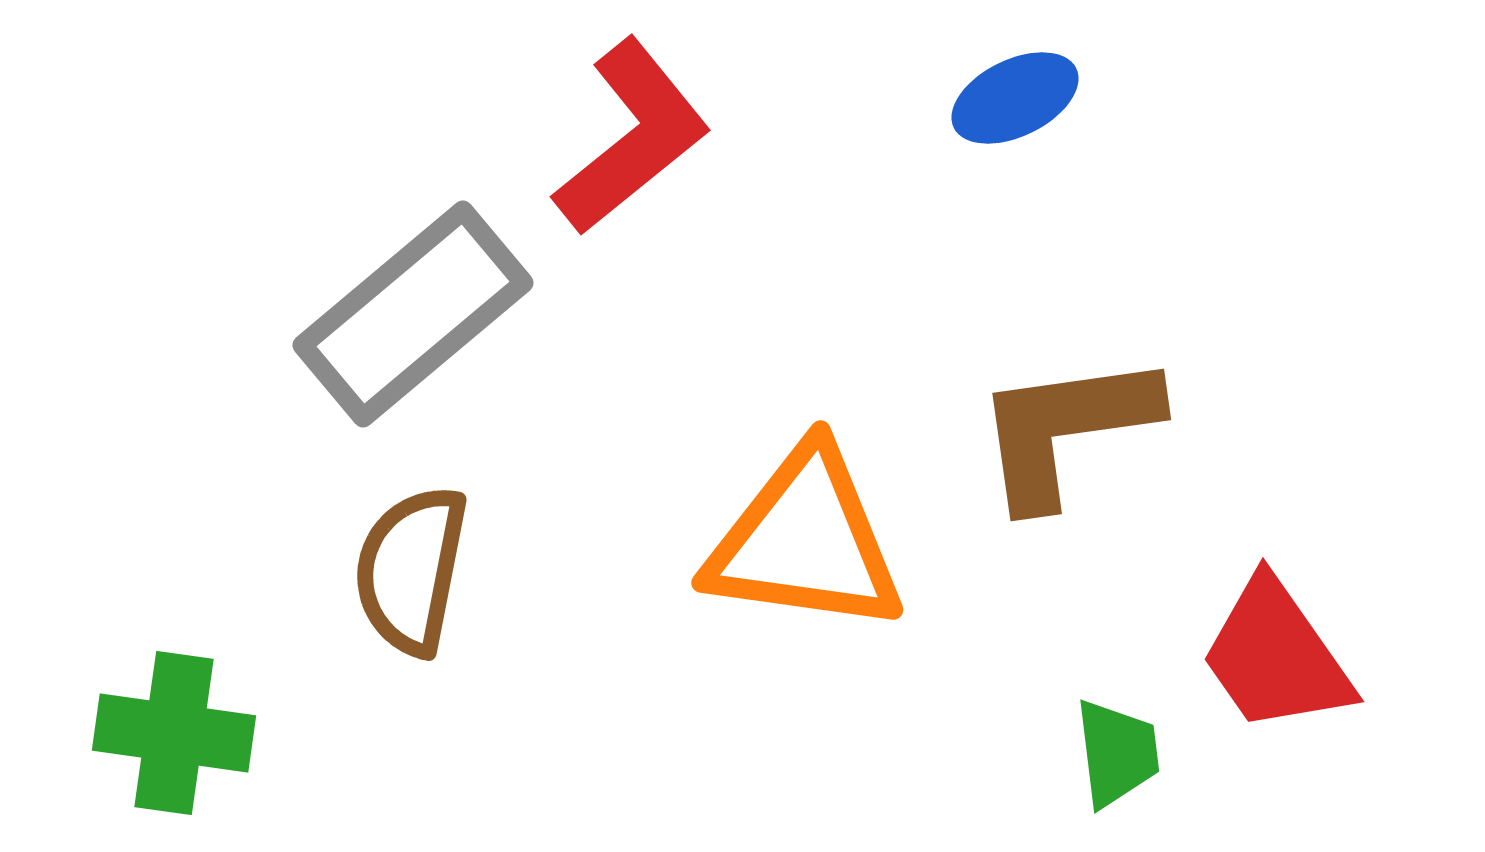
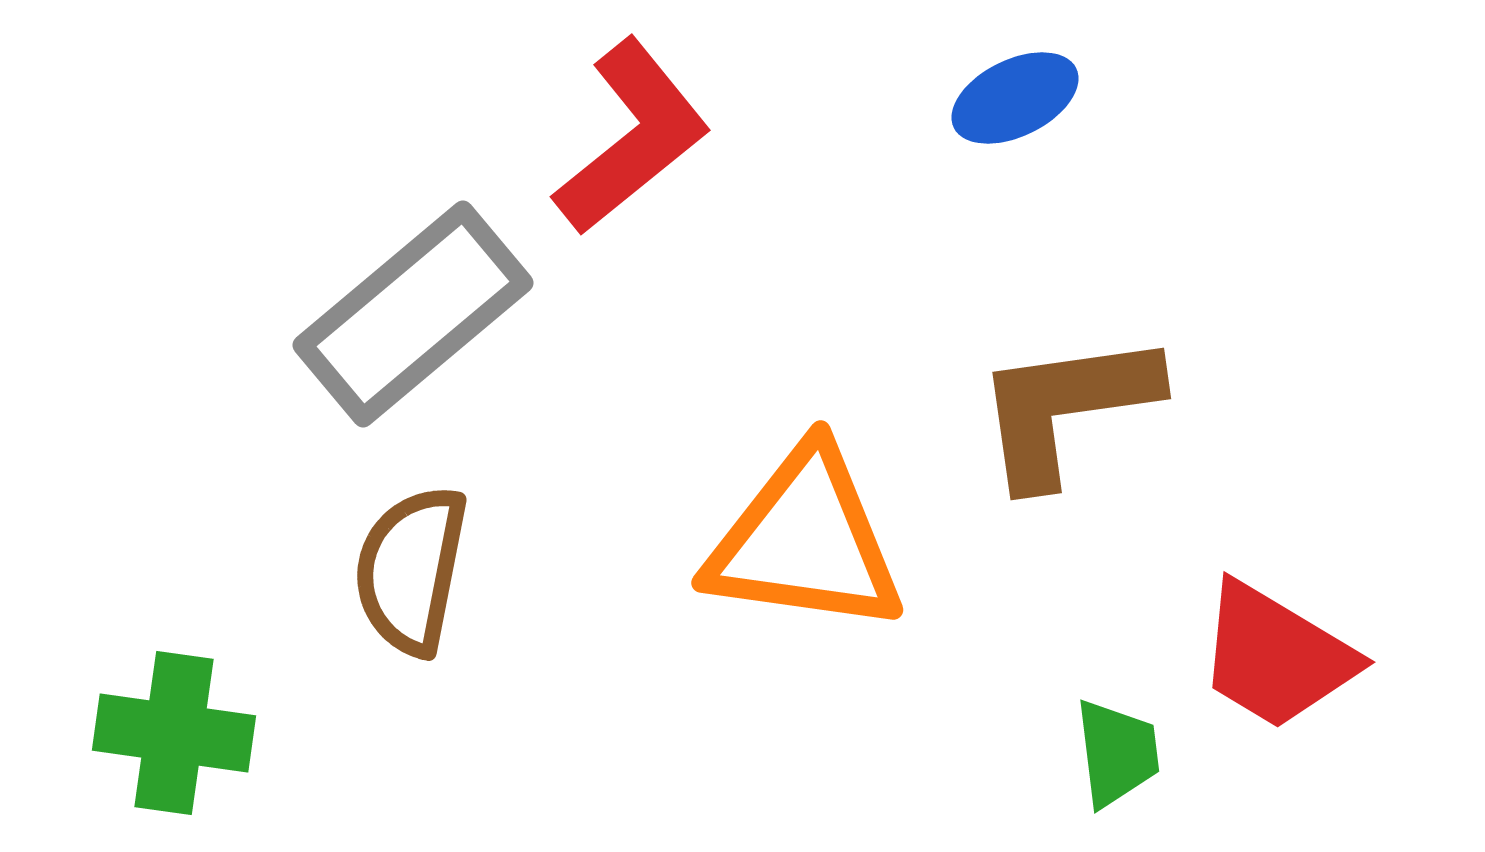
brown L-shape: moved 21 px up
red trapezoid: rotated 24 degrees counterclockwise
